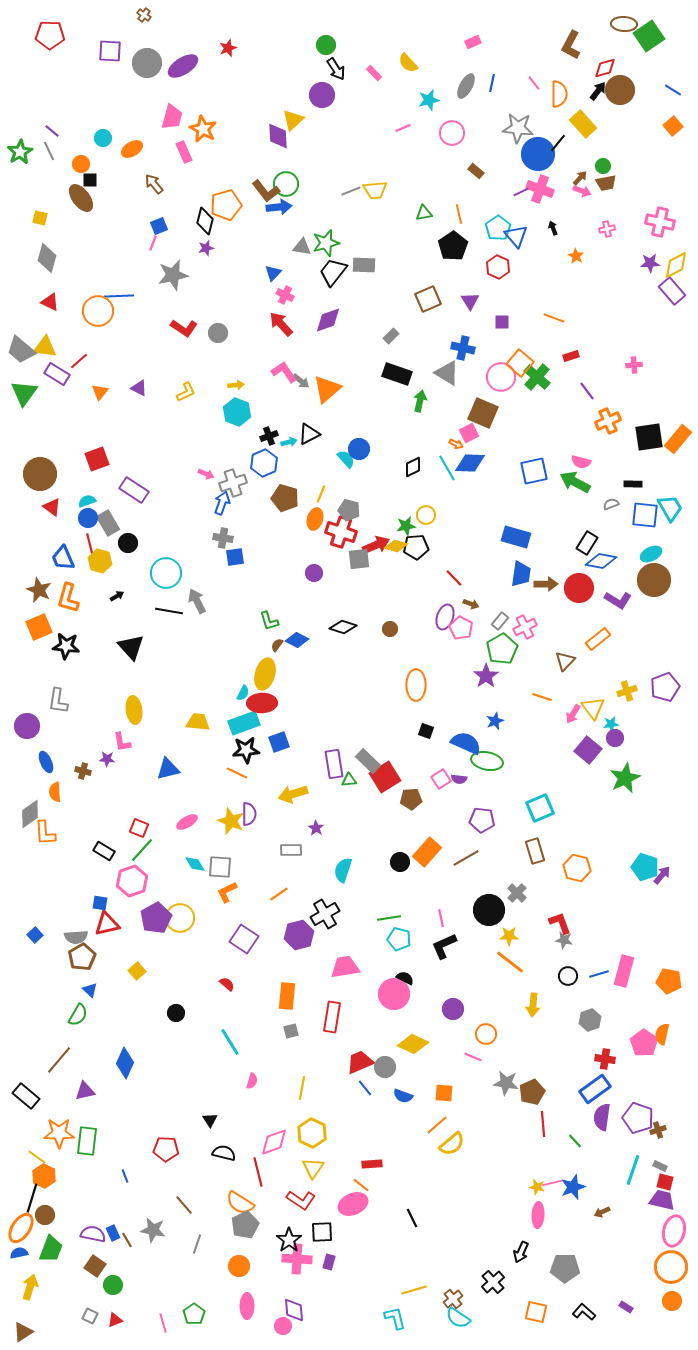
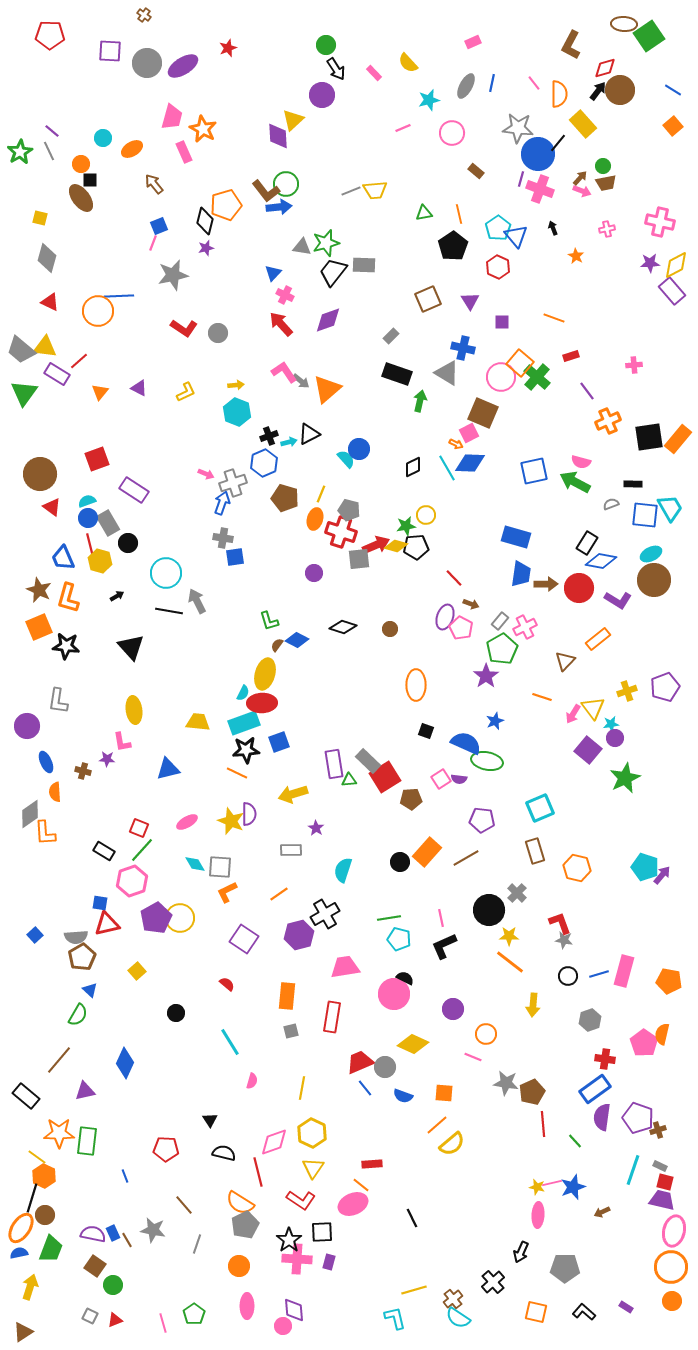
purple line at (521, 192): moved 13 px up; rotated 49 degrees counterclockwise
